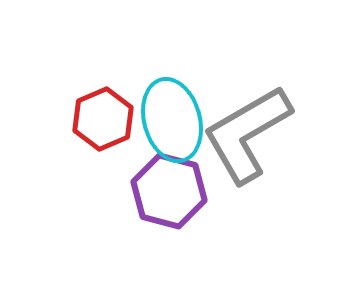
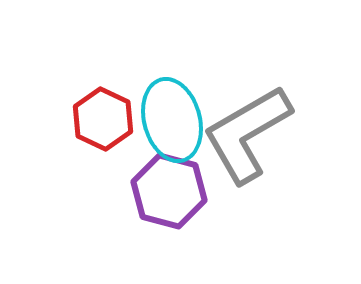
red hexagon: rotated 12 degrees counterclockwise
